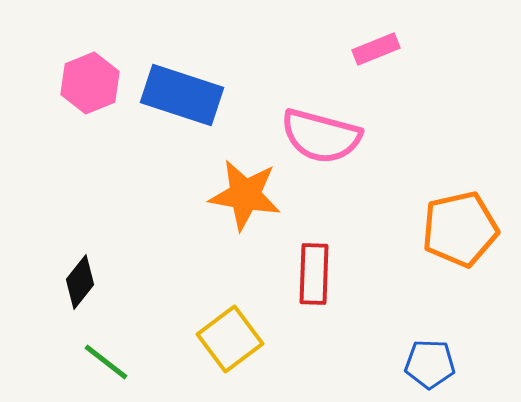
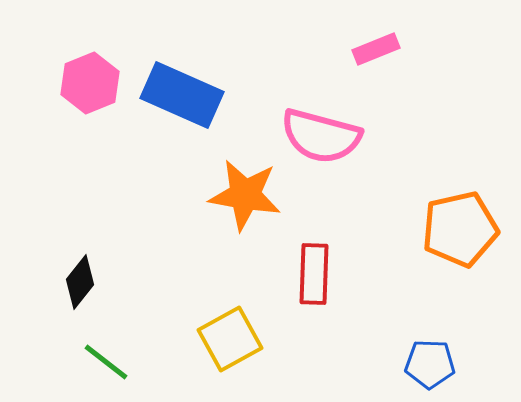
blue rectangle: rotated 6 degrees clockwise
yellow square: rotated 8 degrees clockwise
